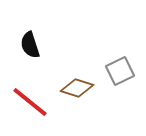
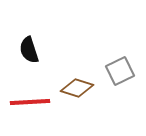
black semicircle: moved 1 px left, 5 px down
red line: rotated 42 degrees counterclockwise
